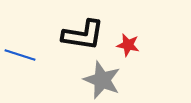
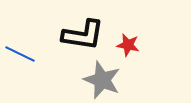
blue line: moved 1 px up; rotated 8 degrees clockwise
